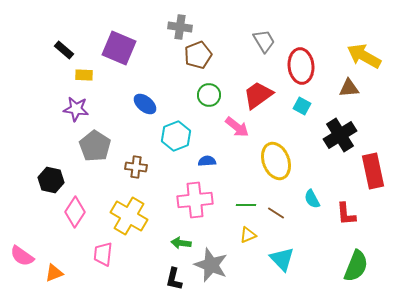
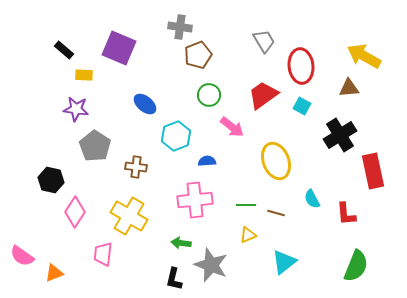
red trapezoid: moved 5 px right
pink arrow: moved 5 px left
brown line: rotated 18 degrees counterclockwise
cyan triangle: moved 2 px right, 3 px down; rotated 36 degrees clockwise
